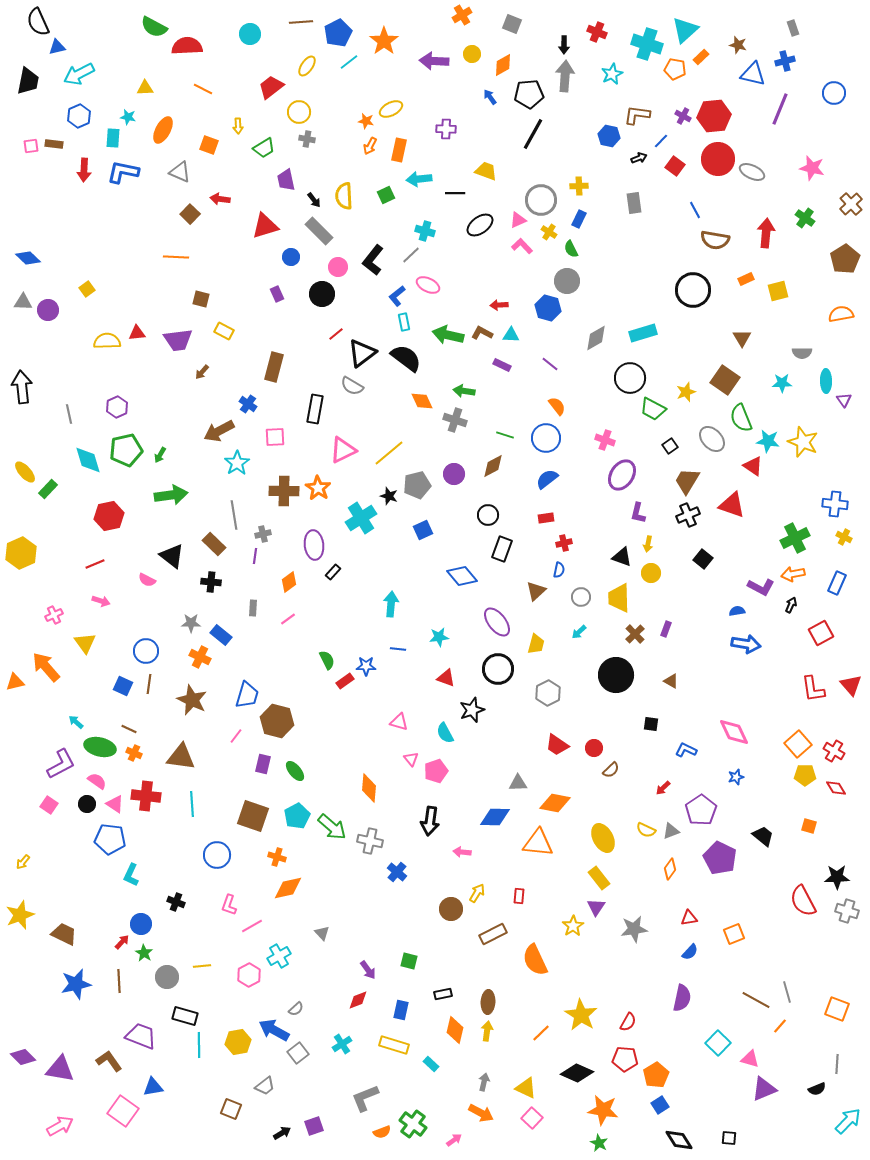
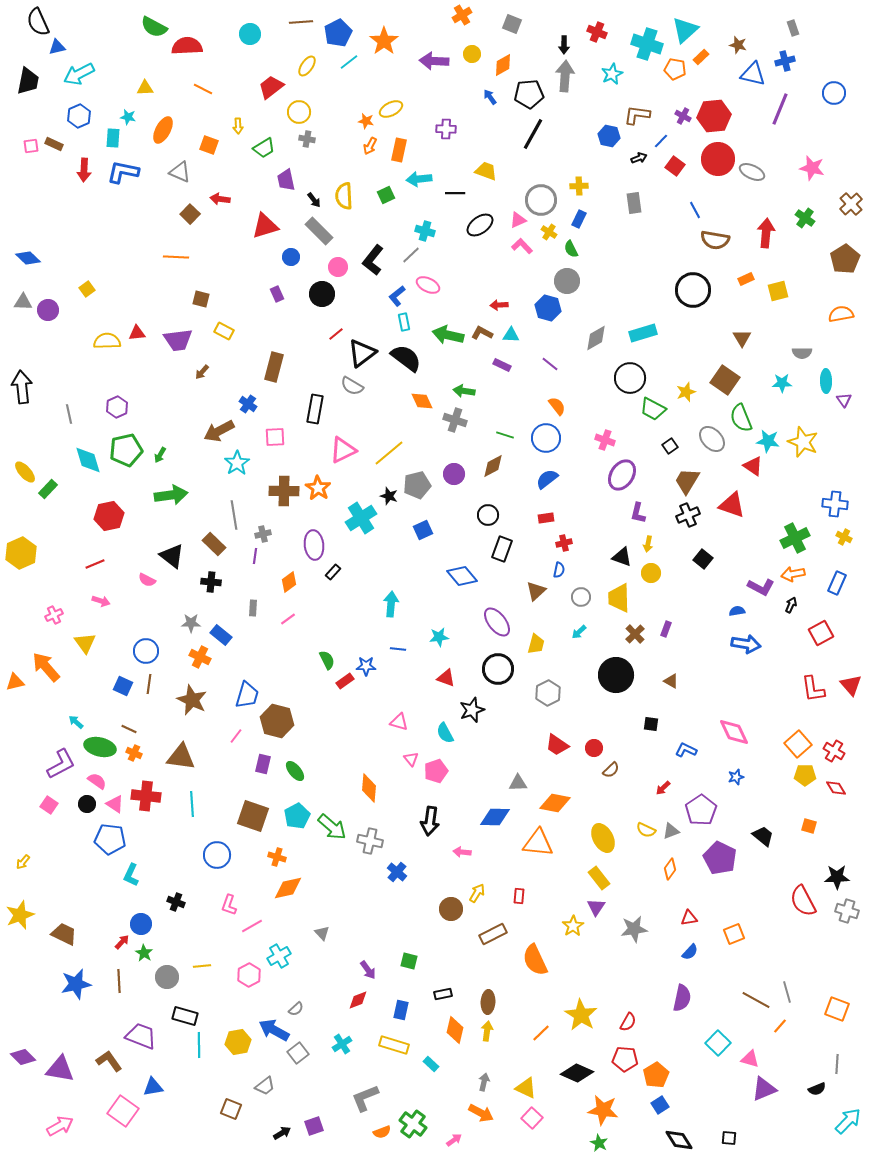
brown rectangle at (54, 144): rotated 18 degrees clockwise
